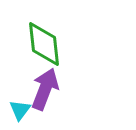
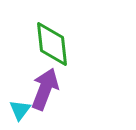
green diamond: moved 8 px right
